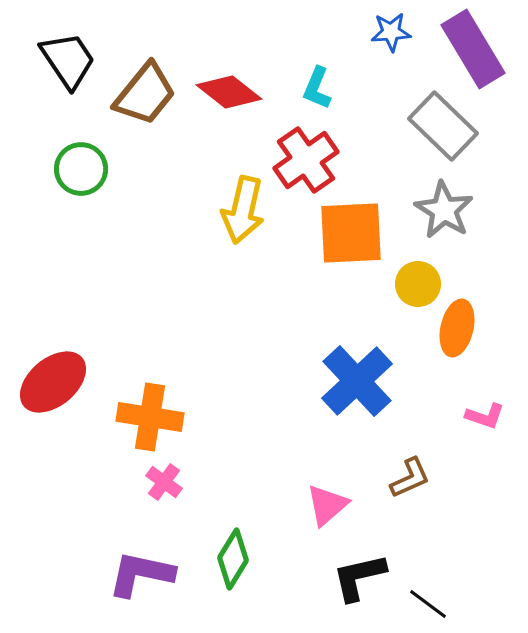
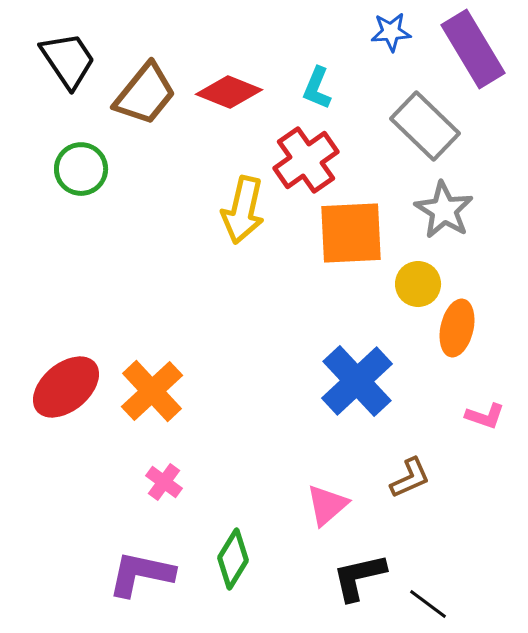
red diamond: rotated 16 degrees counterclockwise
gray rectangle: moved 18 px left
red ellipse: moved 13 px right, 5 px down
orange cross: moved 2 px right, 26 px up; rotated 38 degrees clockwise
